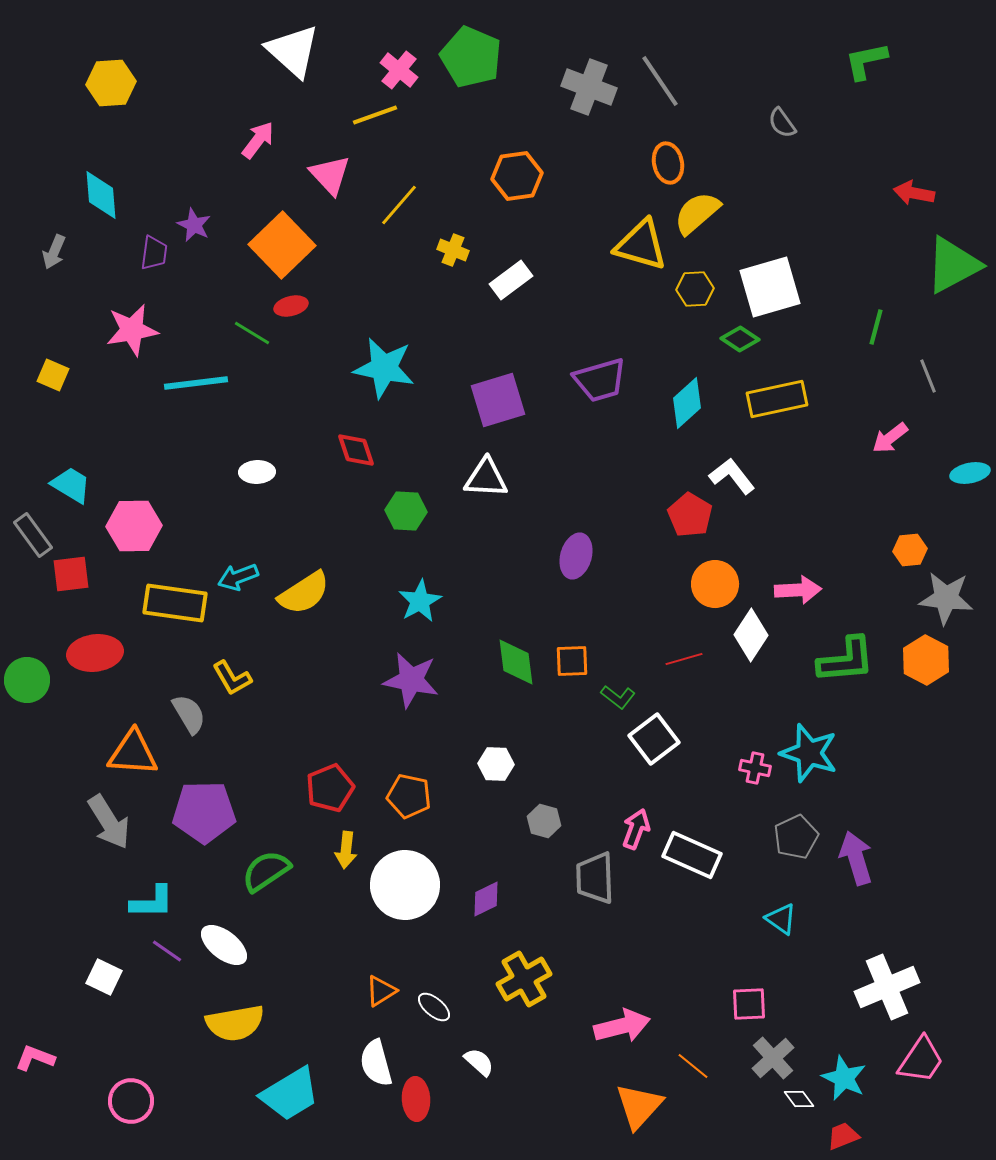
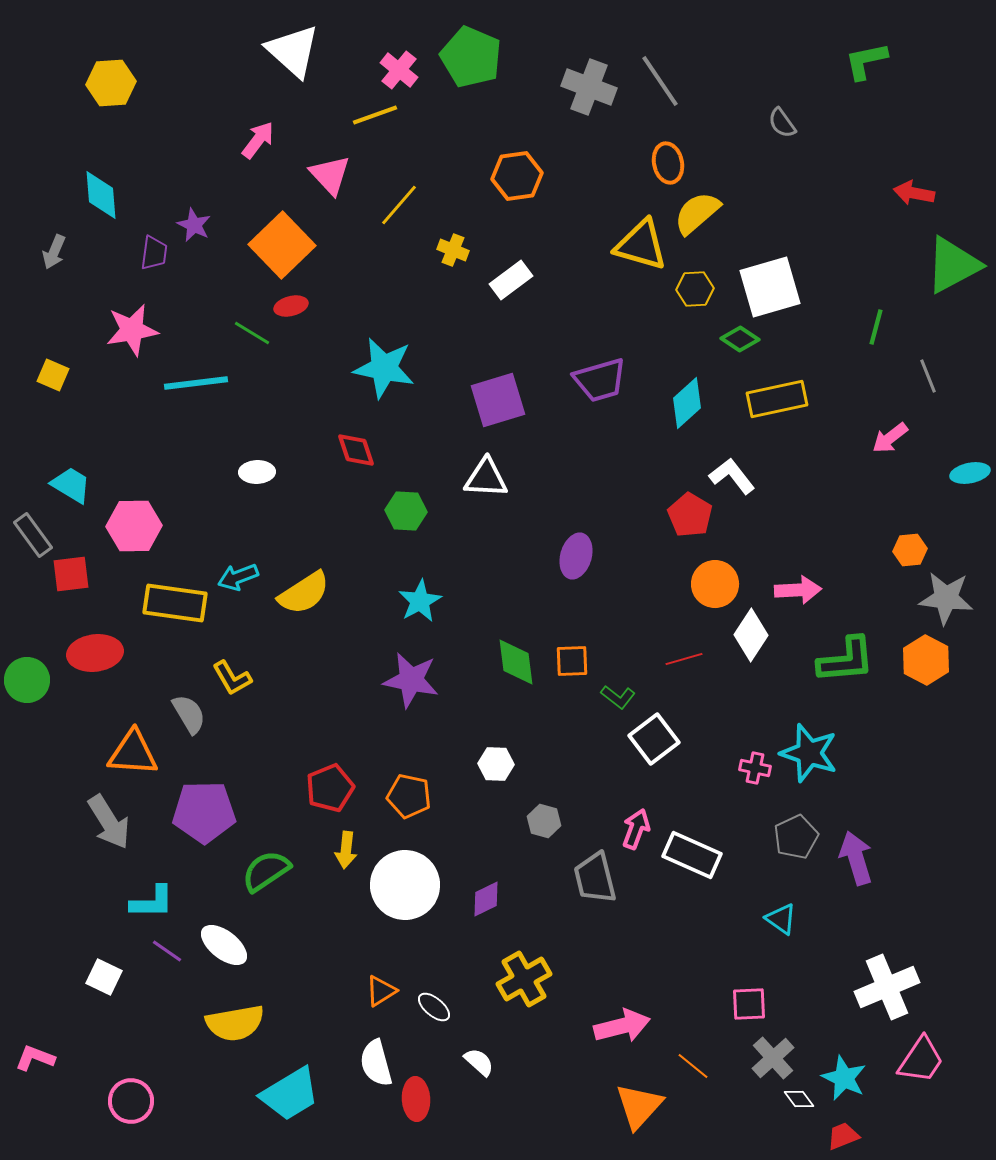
gray trapezoid at (595, 878): rotated 12 degrees counterclockwise
